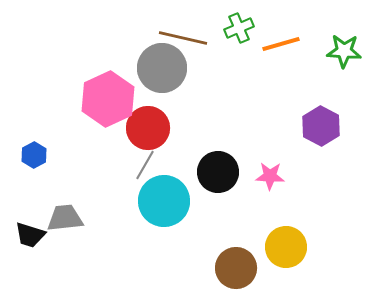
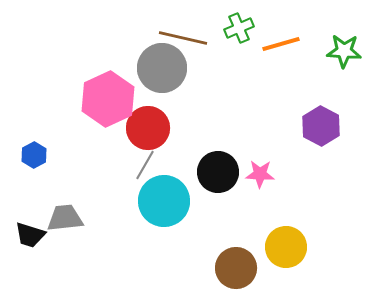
pink star: moved 10 px left, 2 px up
